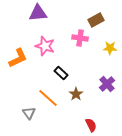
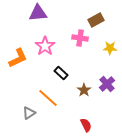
pink star: rotated 18 degrees clockwise
brown star: moved 8 px right, 4 px up
gray triangle: rotated 32 degrees clockwise
red semicircle: moved 5 px left
